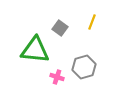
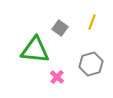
gray hexagon: moved 7 px right, 3 px up
pink cross: rotated 24 degrees clockwise
